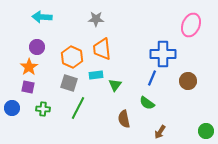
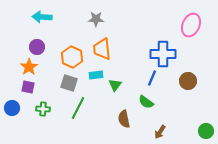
green semicircle: moved 1 px left, 1 px up
